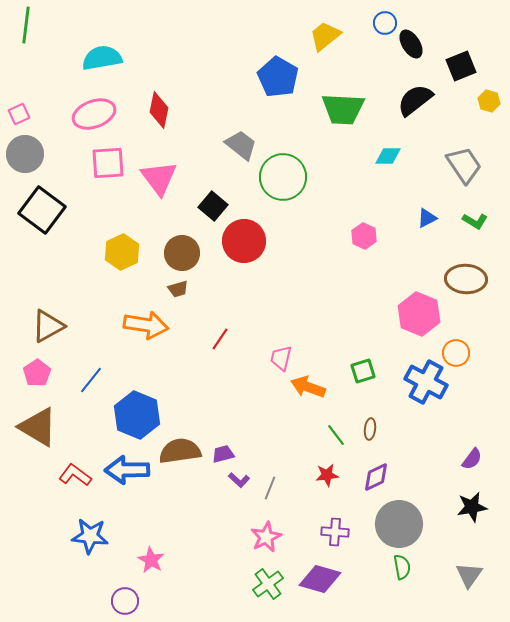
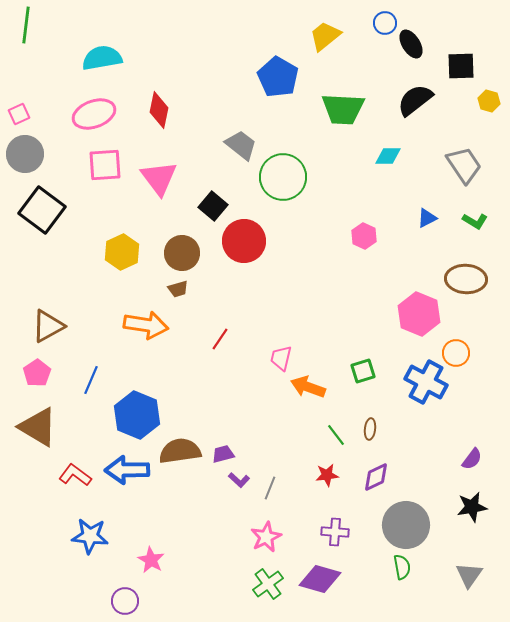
black square at (461, 66): rotated 20 degrees clockwise
pink square at (108, 163): moved 3 px left, 2 px down
blue line at (91, 380): rotated 16 degrees counterclockwise
gray circle at (399, 524): moved 7 px right, 1 px down
